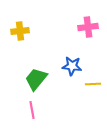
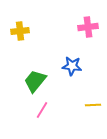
green trapezoid: moved 1 px left, 2 px down
yellow line: moved 21 px down
pink line: moved 10 px right; rotated 42 degrees clockwise
